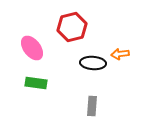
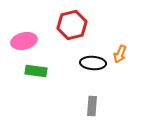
red hexagon: moved 2 px up
pink ellipse: moved 8 px left, 7 px up; rotated 65 degrees counterclockwise
orange arrow: rotated 60 degrees counterclockwise
green rectangle: moved 12 px up
